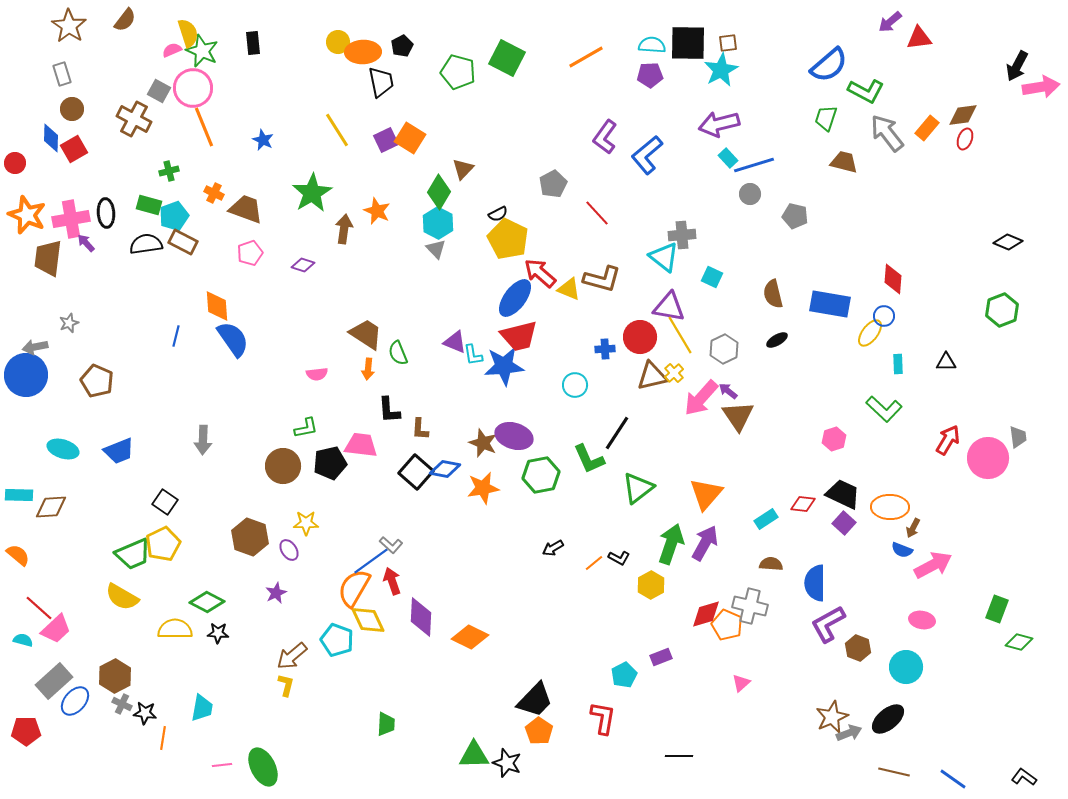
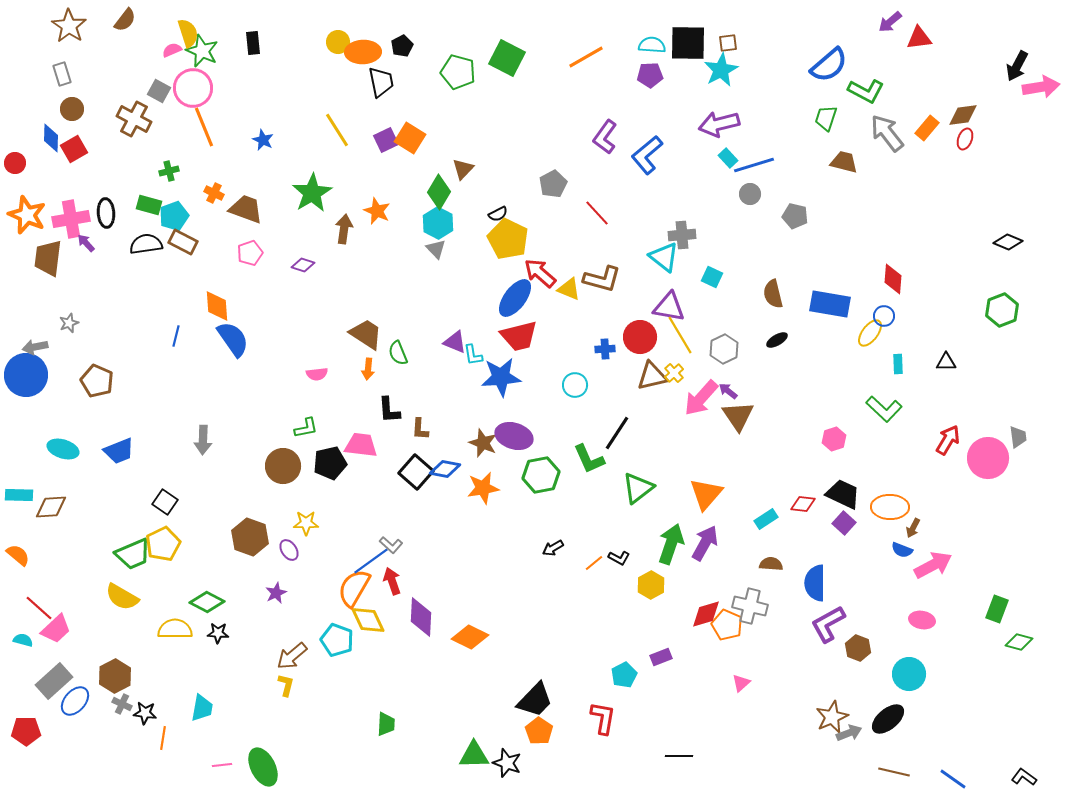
blue star at (504, 366): moved 3 px left, 11 px down
cyan circle at (906, 667): moved 3 px right, 7 px down
